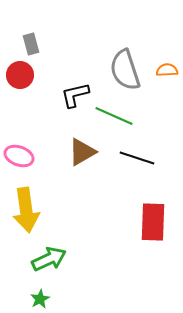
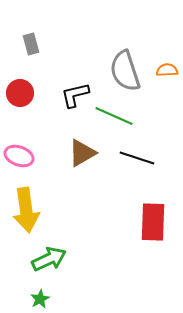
gray semicircle: moved 1 px down
red circle: moved 18 px down
brown triangle: moved 1 px down
